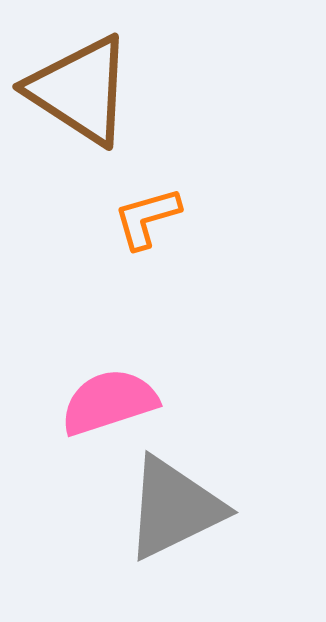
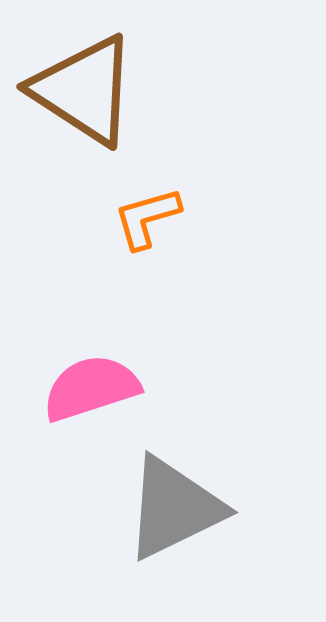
brown triangle: moved 4 px right
pink semicircle: moved 18 px left, 14 px up
